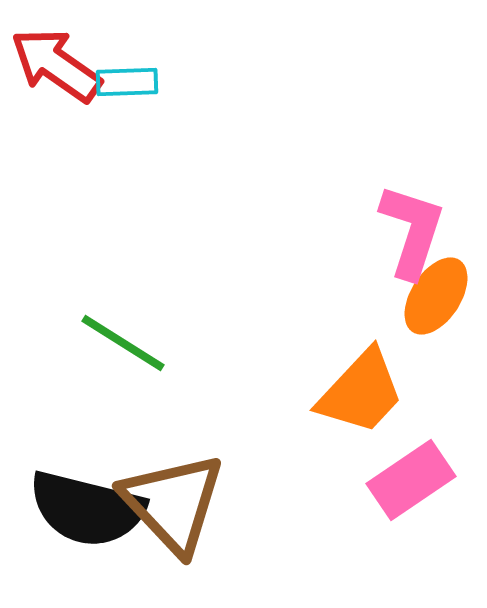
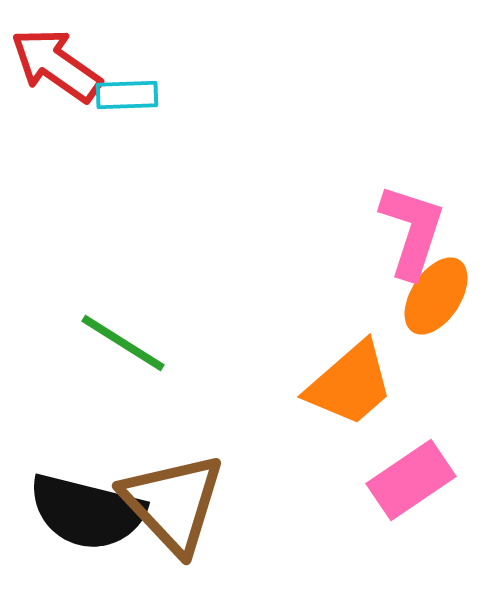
cyan rectangle: moved 13 px down
orange trapezoid: moved 11 px left, 8 px up; rotated 6 degrees clockwise
black semicircle: moved 3 px down
